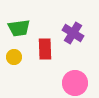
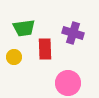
green trapezoid: moved 5 px right
purple cross: rotated 15 degrees counterclockwise
pink circle: moved 7 px left
